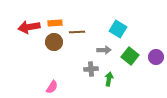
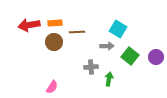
red arrow: moved 2 px up
gray arrow: moved 3 px right, 4 px up
gray cross: moved 2 px up
